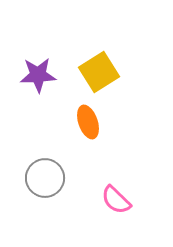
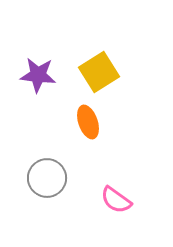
purple star: rotated 9 degrees clockwise
gray circle: moved 2 px right
pink semicircle: rotated 8 degrees counterclockwise
